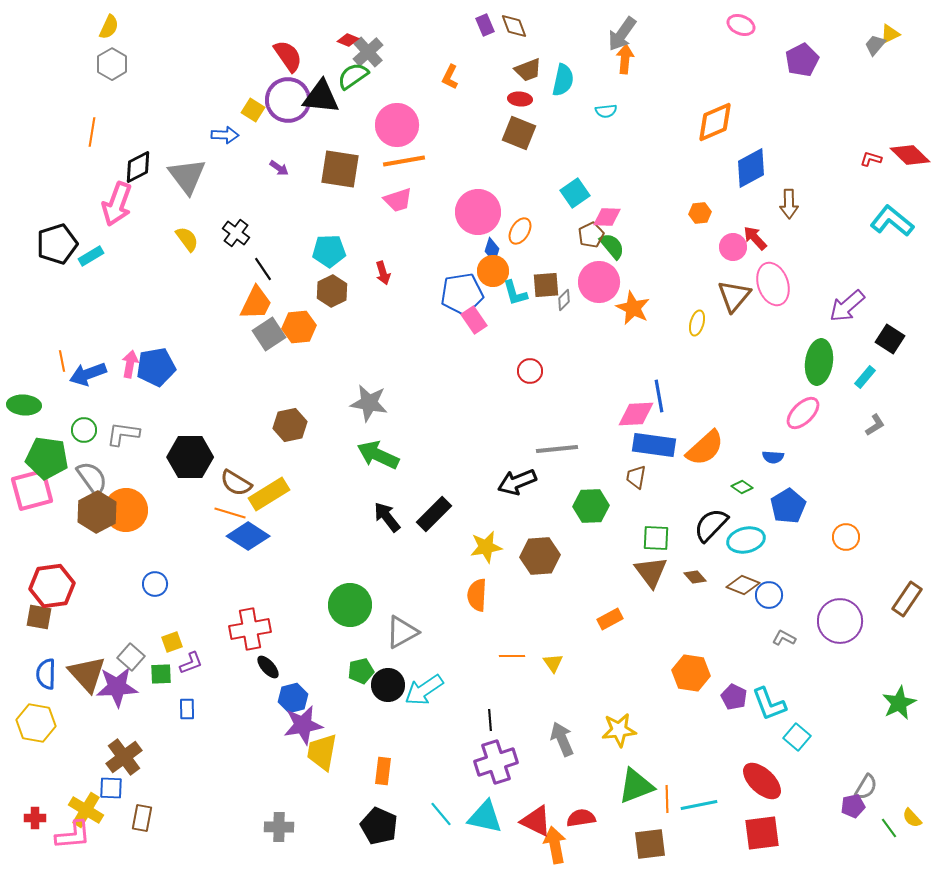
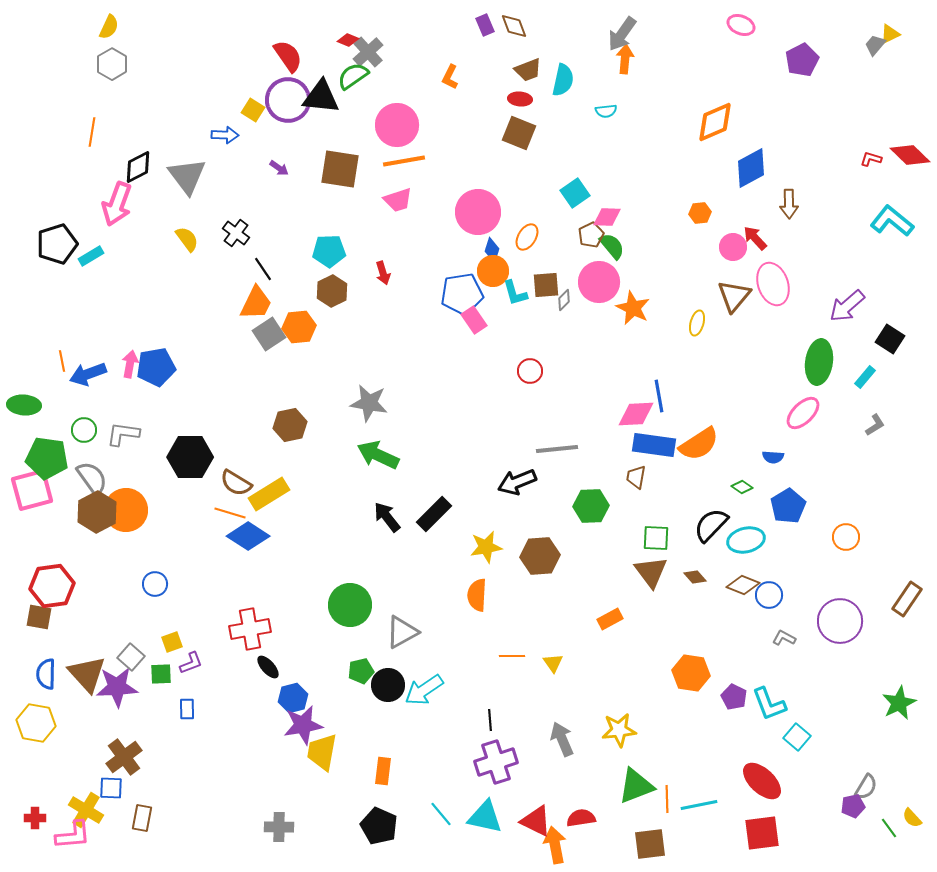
orange ellipse at (520, 231): moved 7 px right, 6 px down
orange semicircle at (705, 448): moved 6 px left, 4 px up; rotated 9 degrees clockwise
